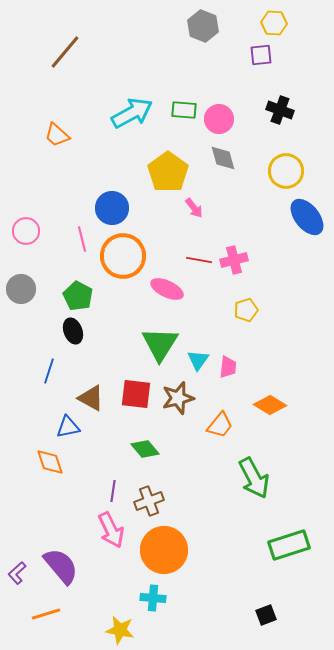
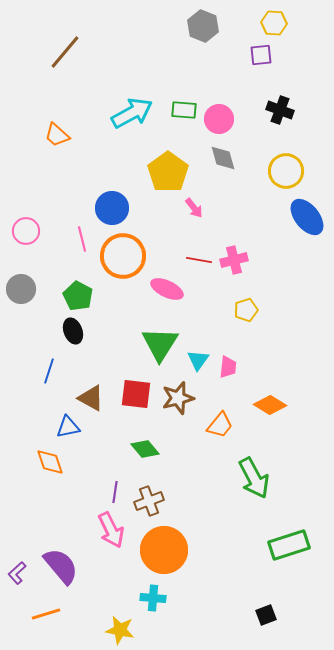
purple line at (113, 491): moved 2 px right, 1 px down
